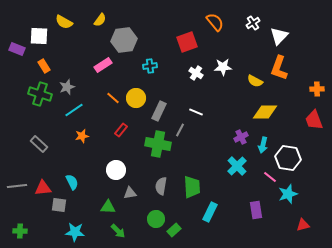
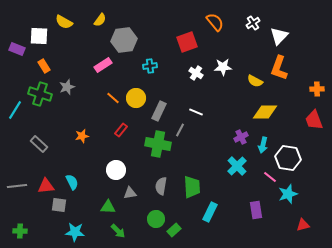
cyan line at (74, 110): moved 59 px left; rotated 24 degrees counterclockwise
red triangle at (43, 188): moved 3 px right, 2 px up
